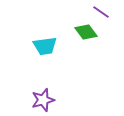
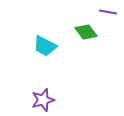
purple line: moved 7 px right; rotated 24 degrees counterclockwise
cyan trapezoid: rotated 35 degrees clockwise
